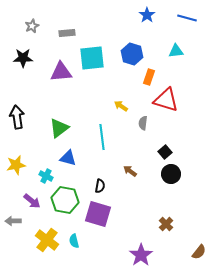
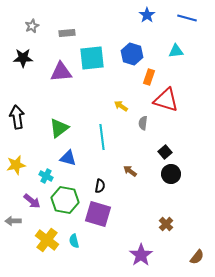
brown semicircle: moved 2 px left, 5 px down
